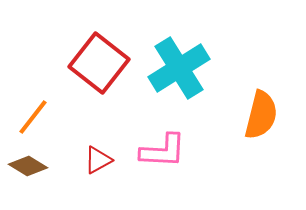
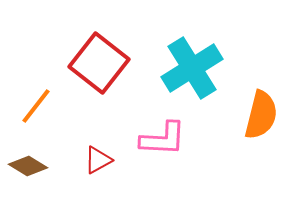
cyan cross: moved 13 px right
orange line: moved 3 px right, 11 px up
pink L-shape: moved 12 px up
